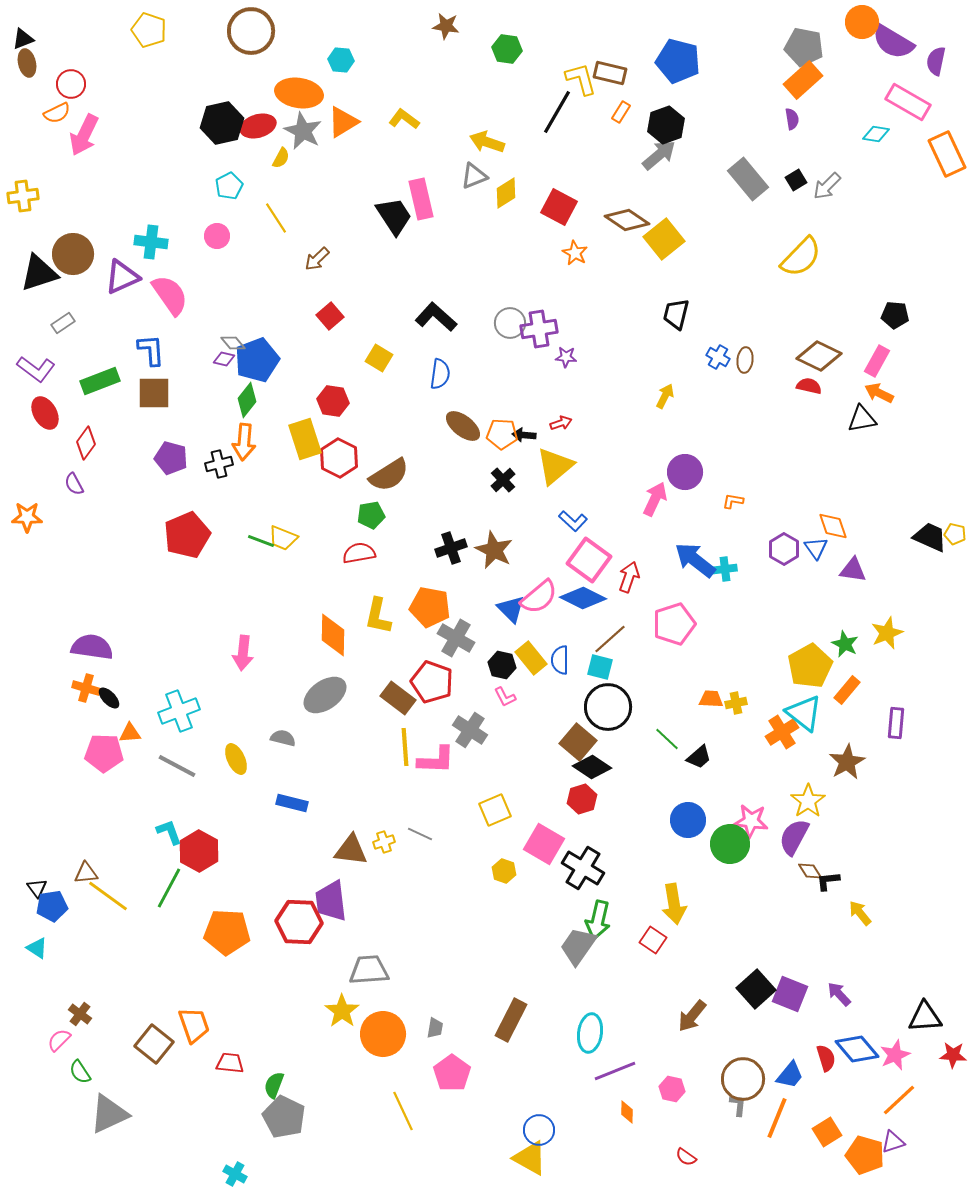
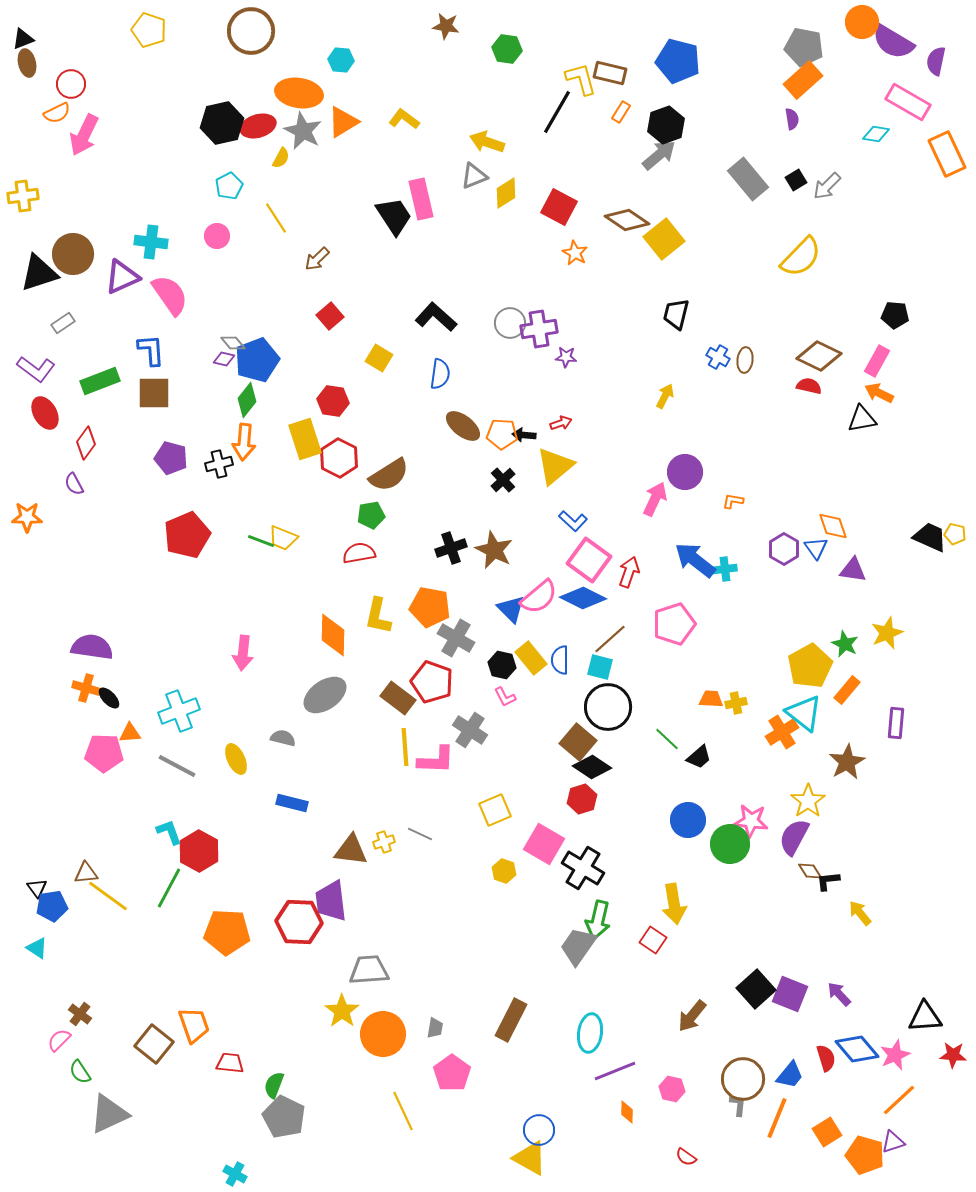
red arrow at (629, 577): moved 5 px up
